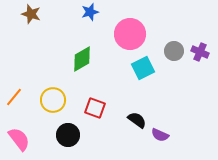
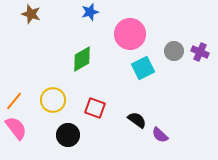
orange line: moved 4 px down
purple semicircle: rotated 18 degrees clockwise
pink semicircle: moved 3 px left, 11 px up
